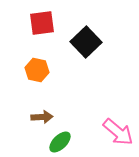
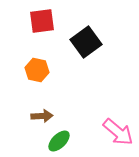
red square: moved 2 px up
black square: rotated 8 degrees clockwise
brown arrow: moved 1 px up
green ellipse: moved 1 px left, 1 px up
